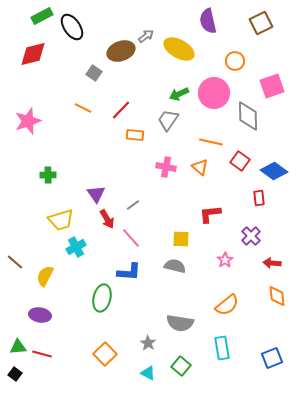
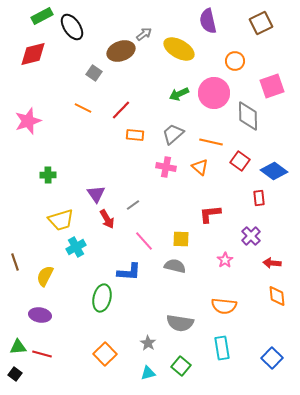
gray arrow at (146, 36): moved 2 px left, 2 px up
gray trapezoid at (168, 120): moved 5 px right, 14 px down; rotated 15 degrees clockwise
pink line at (131, 238): moved 13 px right, 3 px down
brown line at (15, 262): rotated 30 degrees clockwise
orange semicircle at (227, 305): moved 3 px left, 1 px down; rotated 45 degrees clockwise
blue square at (272, 358): rotated 25 degrees counterclockwise
cyan triangle at (148, 373): rotated 42 degrees counterclockwise
